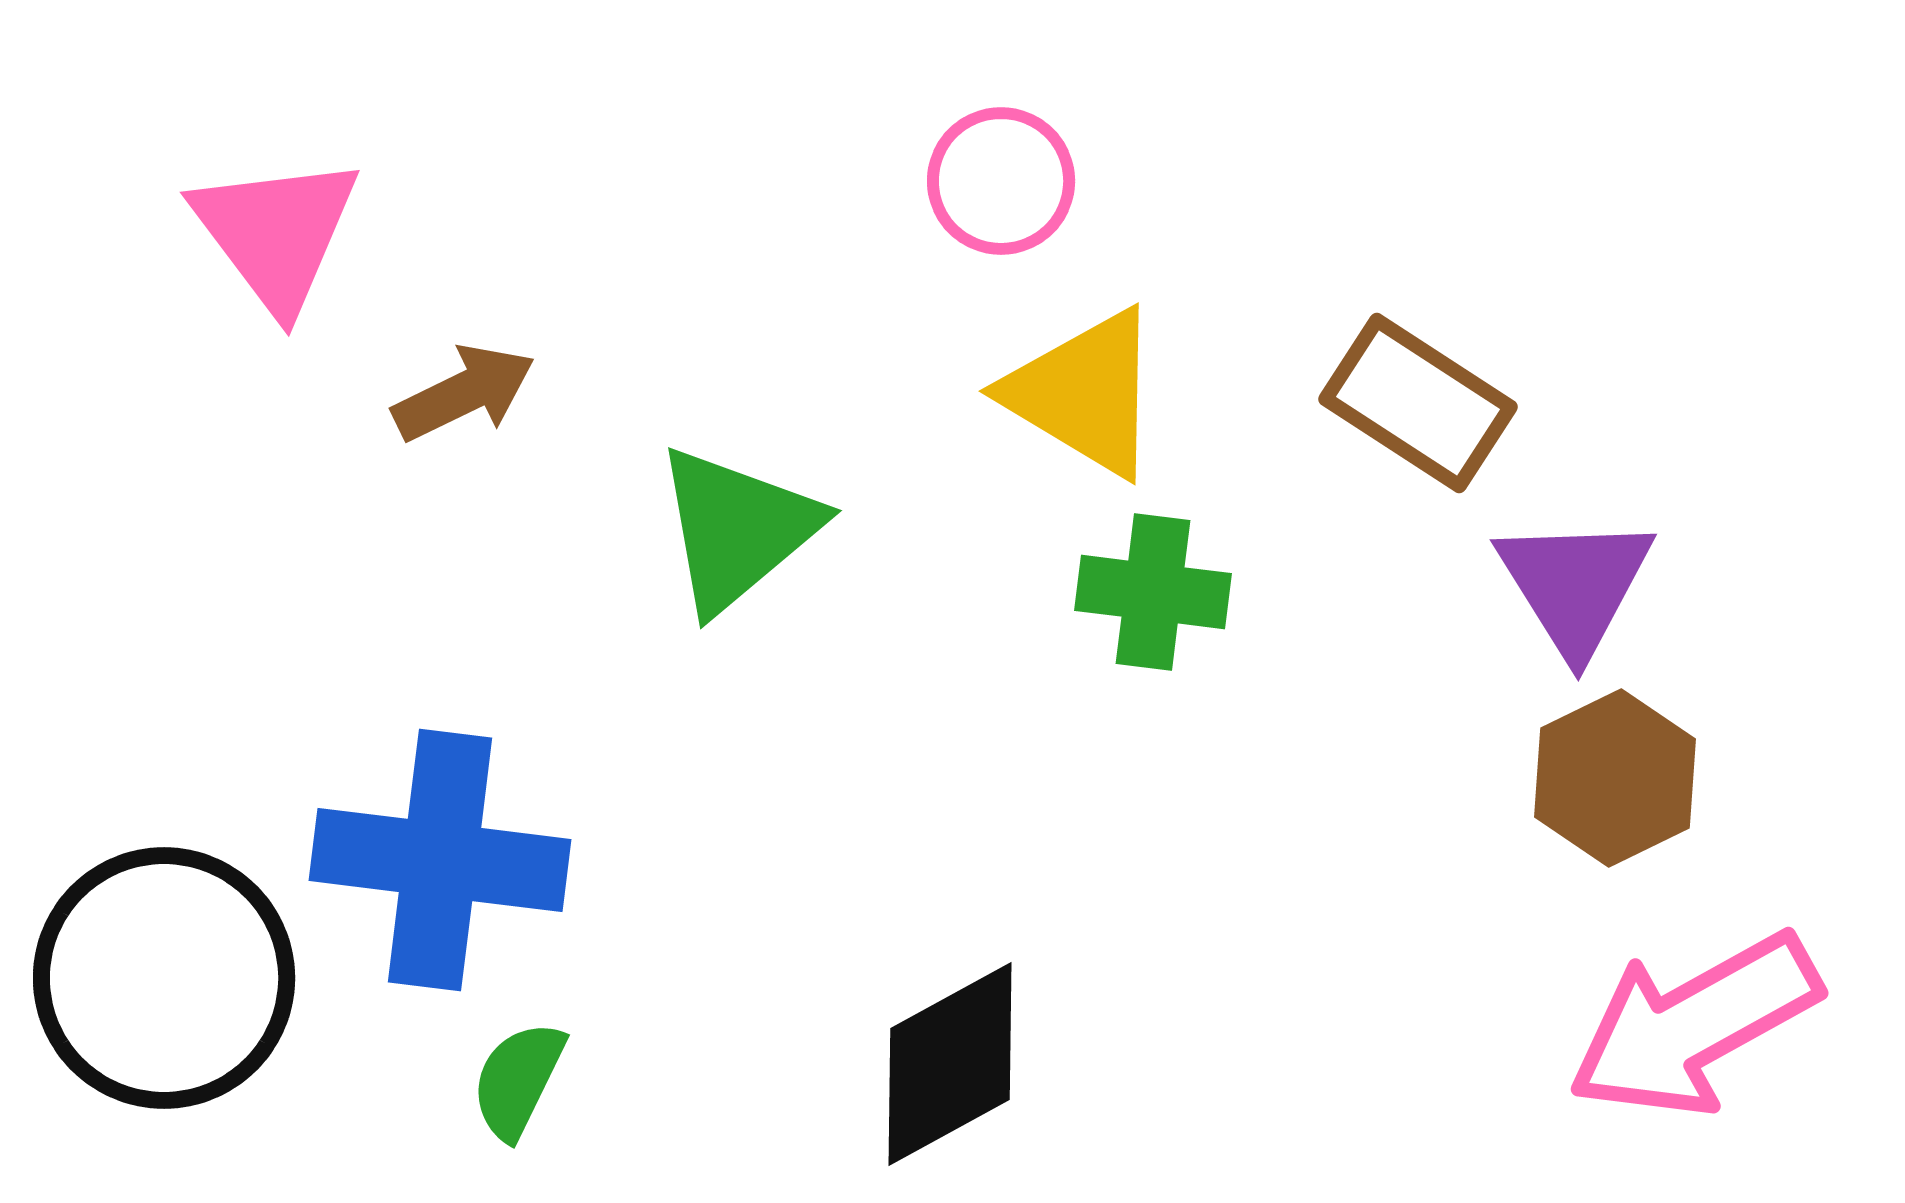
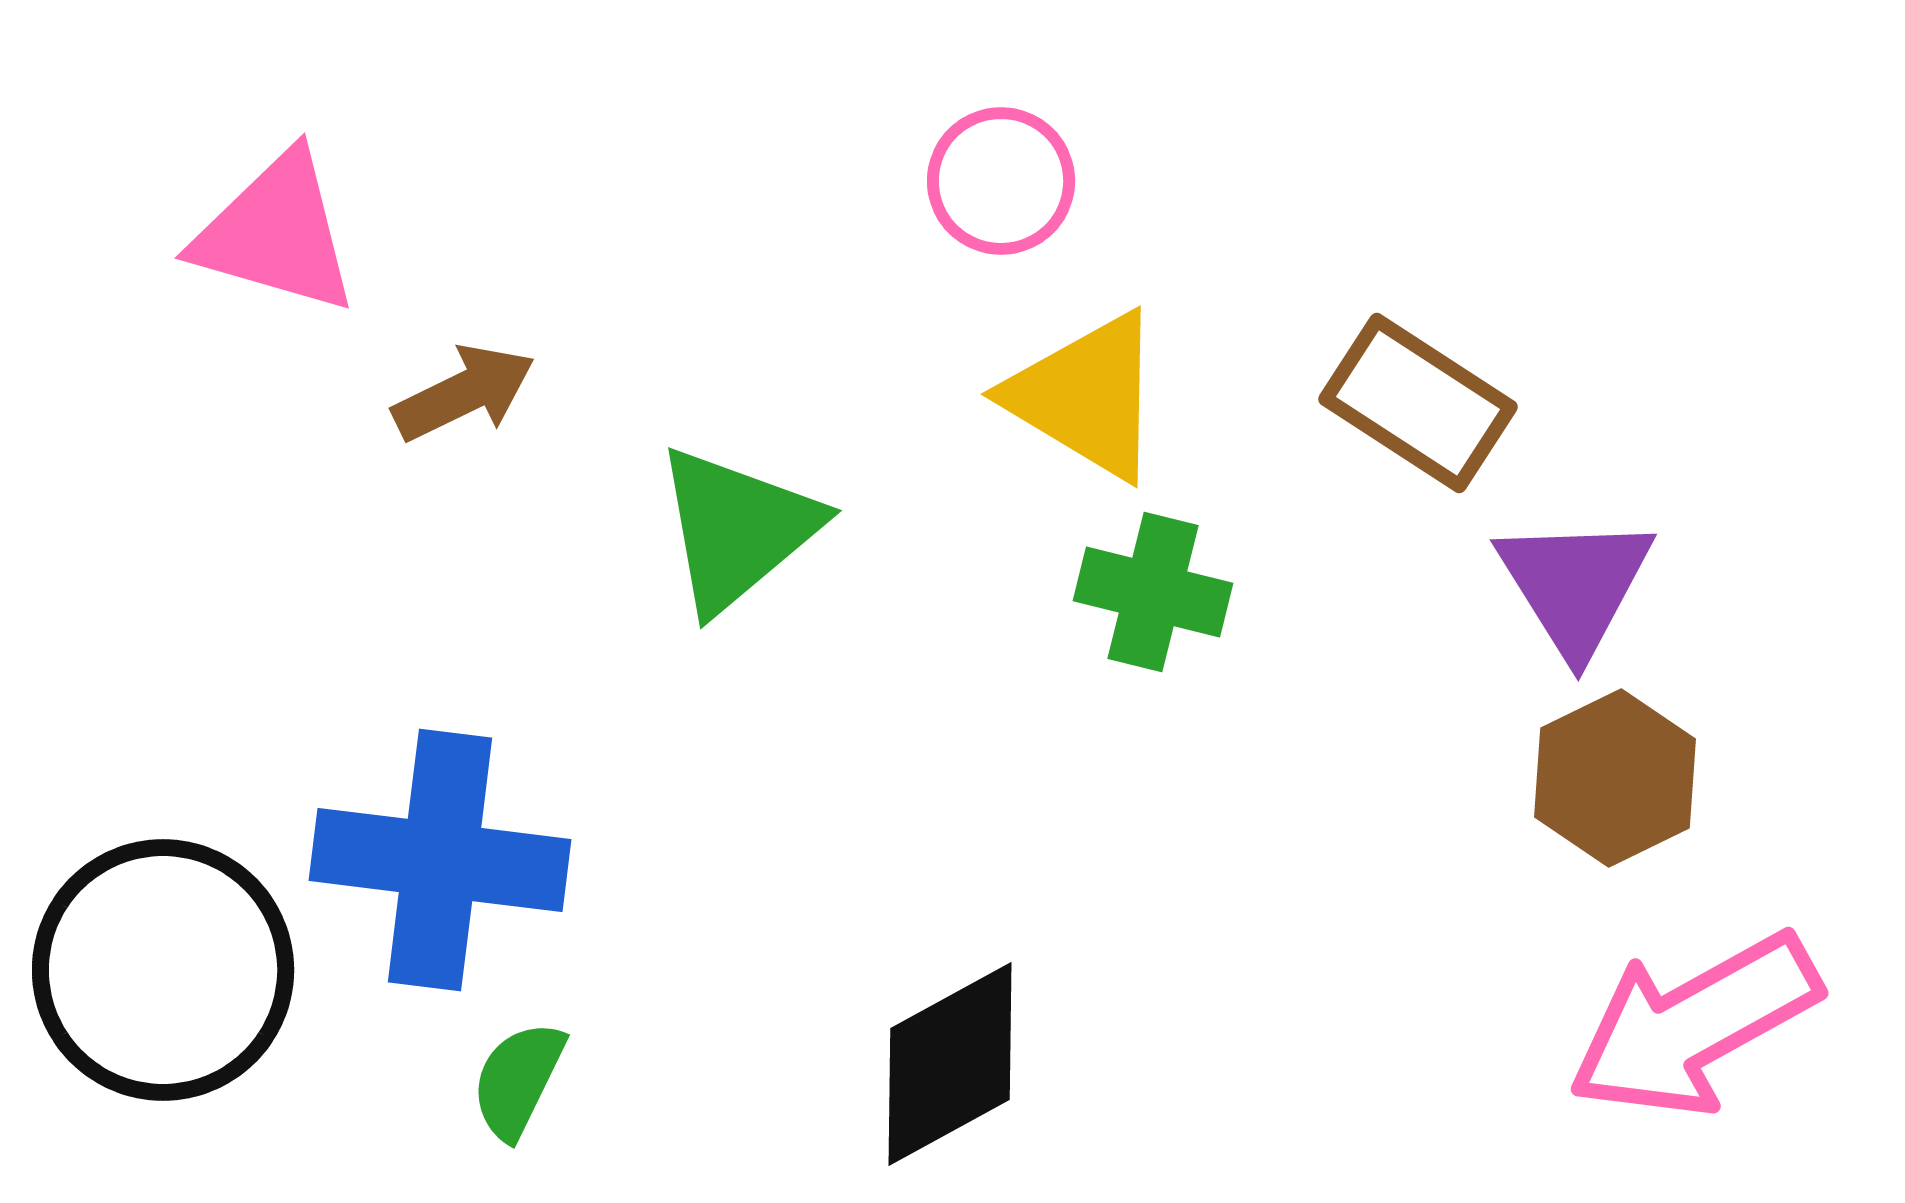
pink triangle: rotated 37 degrees counterclockwise
yellow triangle: moved 2 px right, 3 px down
green cross: rotated 7 degrees clockwise
black circle: moved 1 px left, 8 px up
